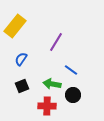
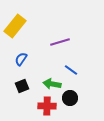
purple line: moved 4 px right; rotated 42 degrees clockwise
black circle: moved 3 px left, 3 px down
